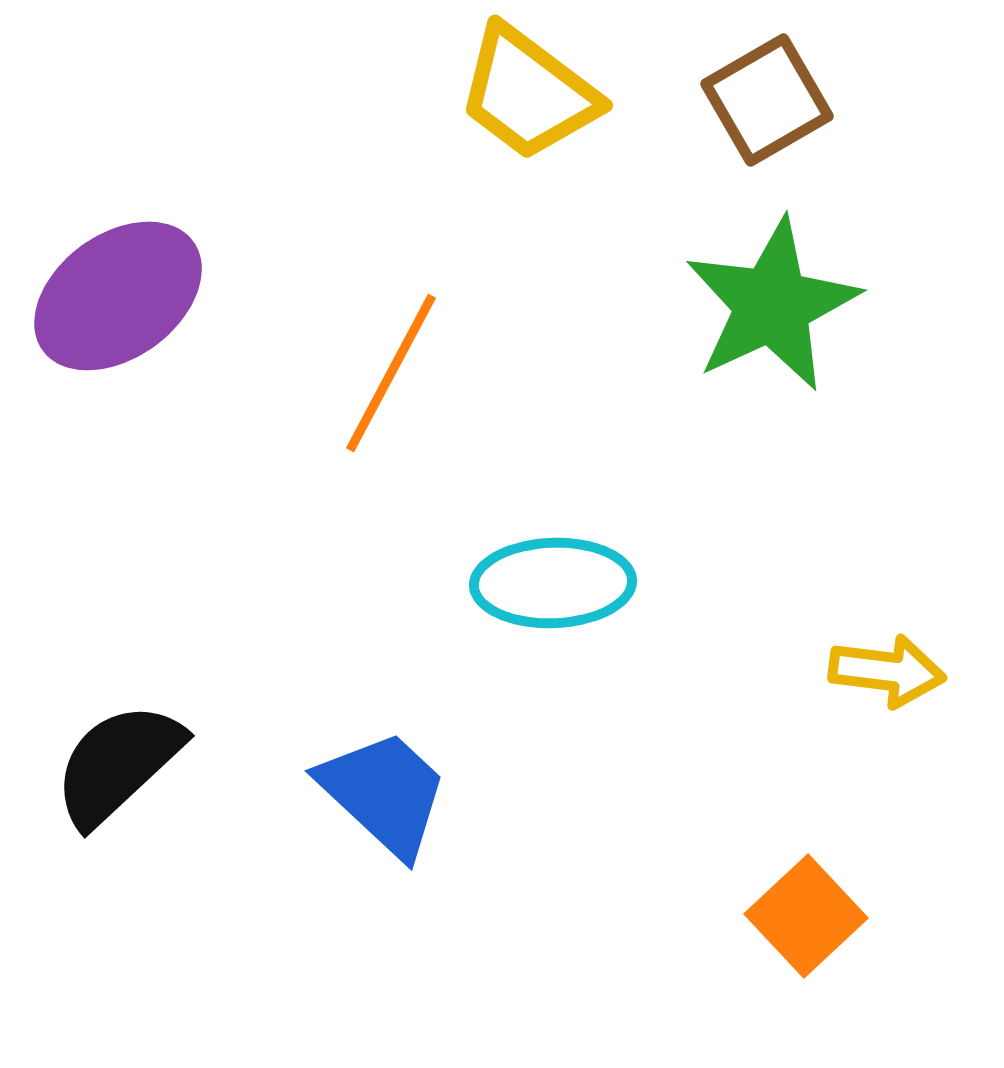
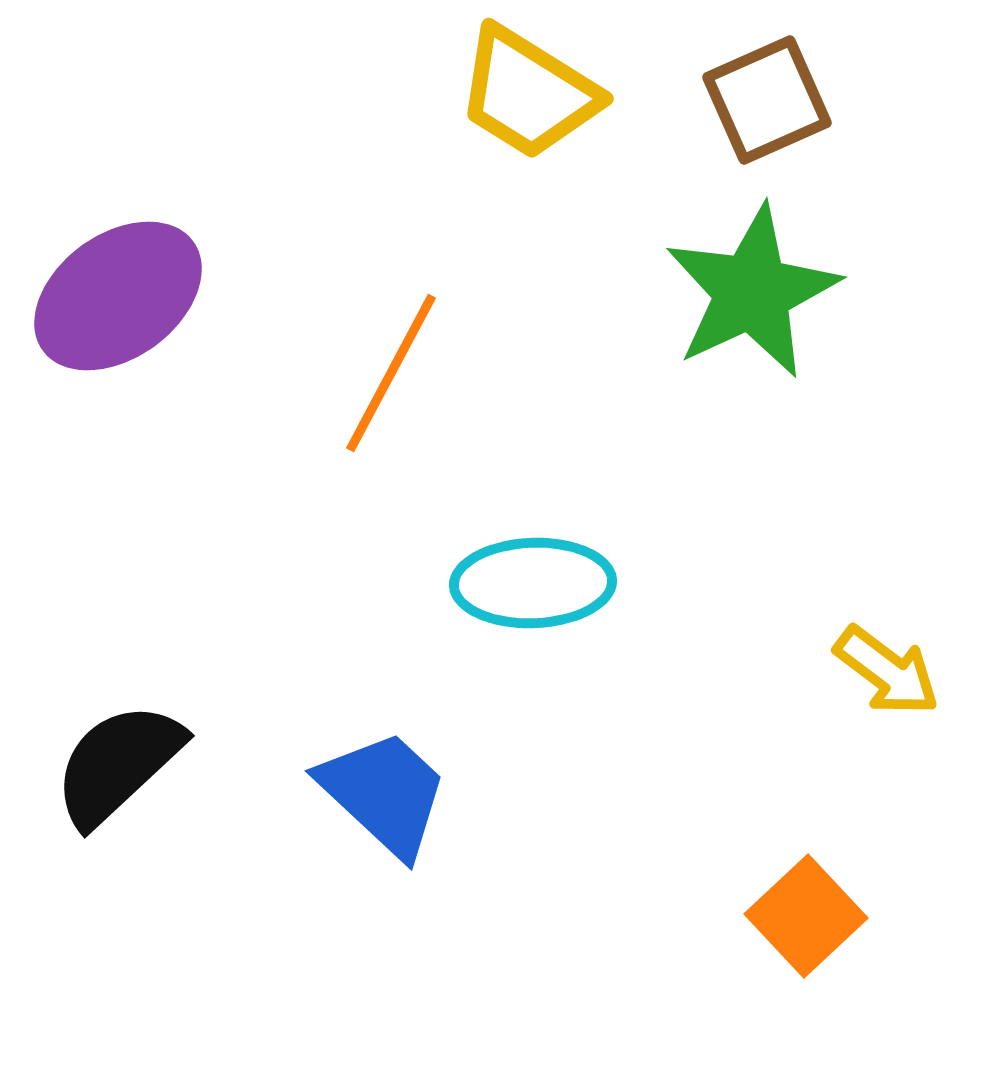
yellow trapezoid: rotated 5 degrees counterclockwise
brown square: rotated 6 degrees clockwise
green star: moved 20 px left, 13 px up
cyan ellipse: moved 20 px left
yellow arrow: rotated 30 degrees clockwise
